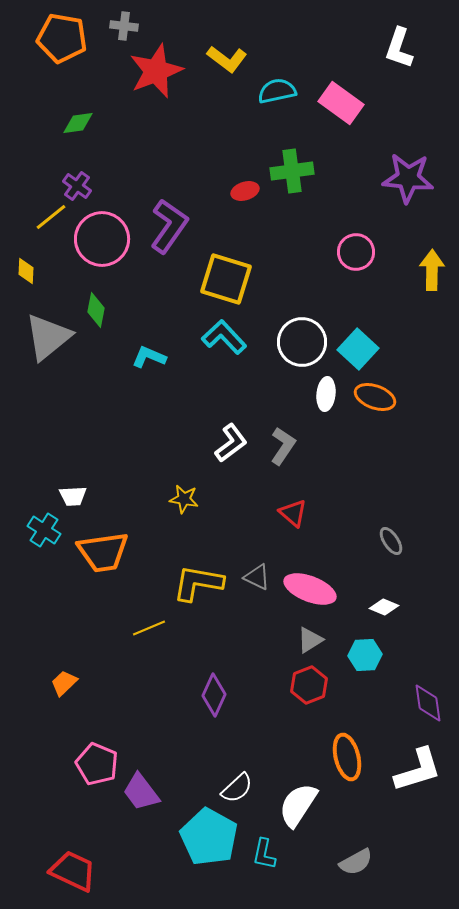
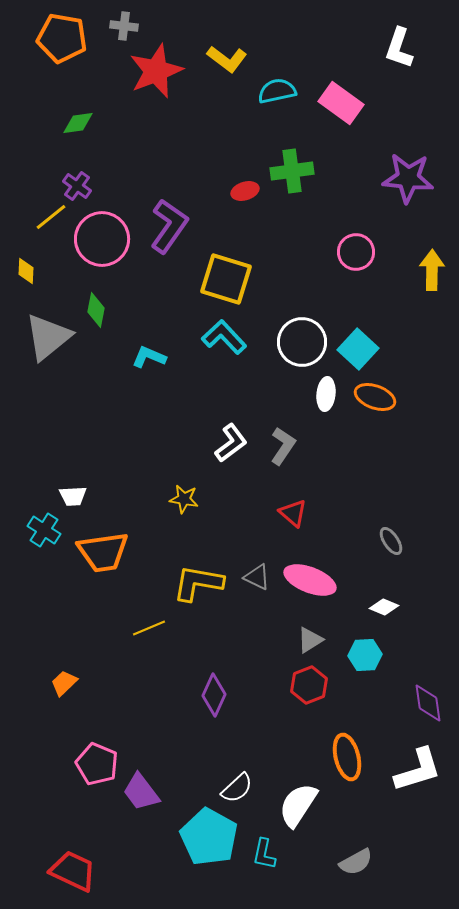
pink ellipse at (310, 589): moved 9 px up
